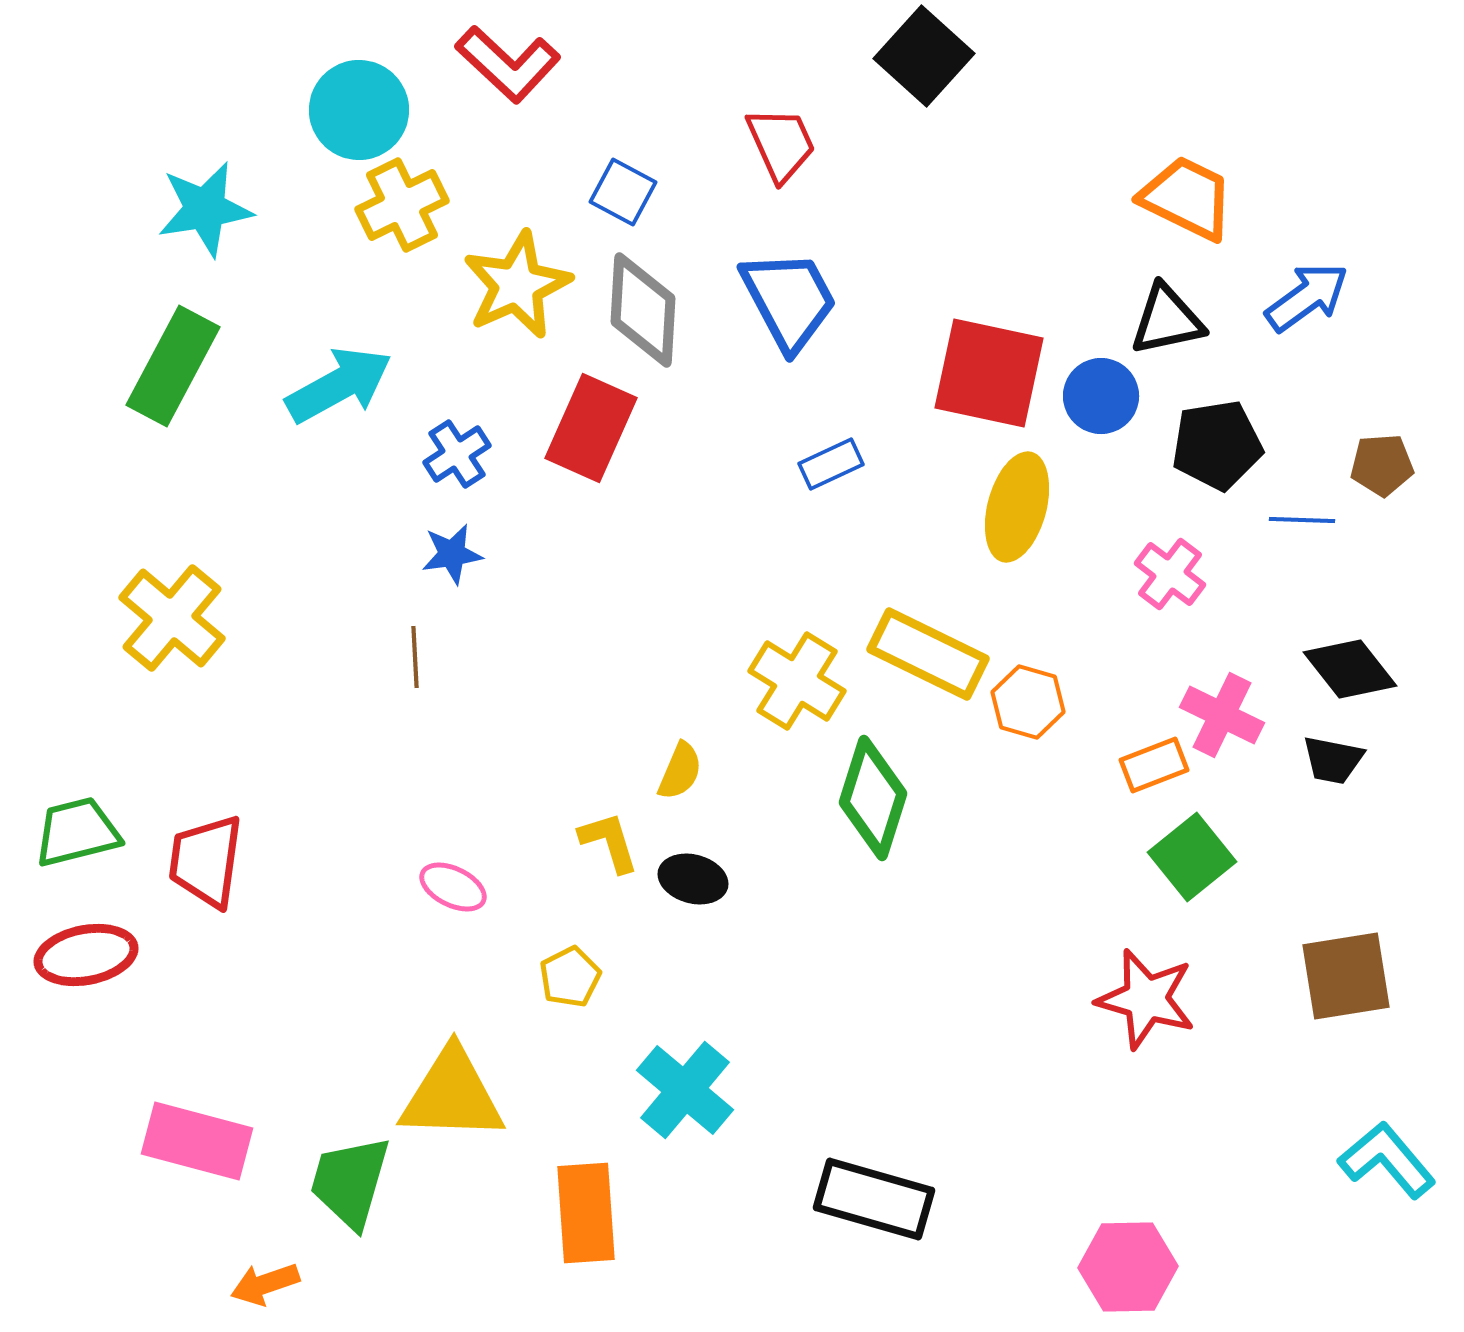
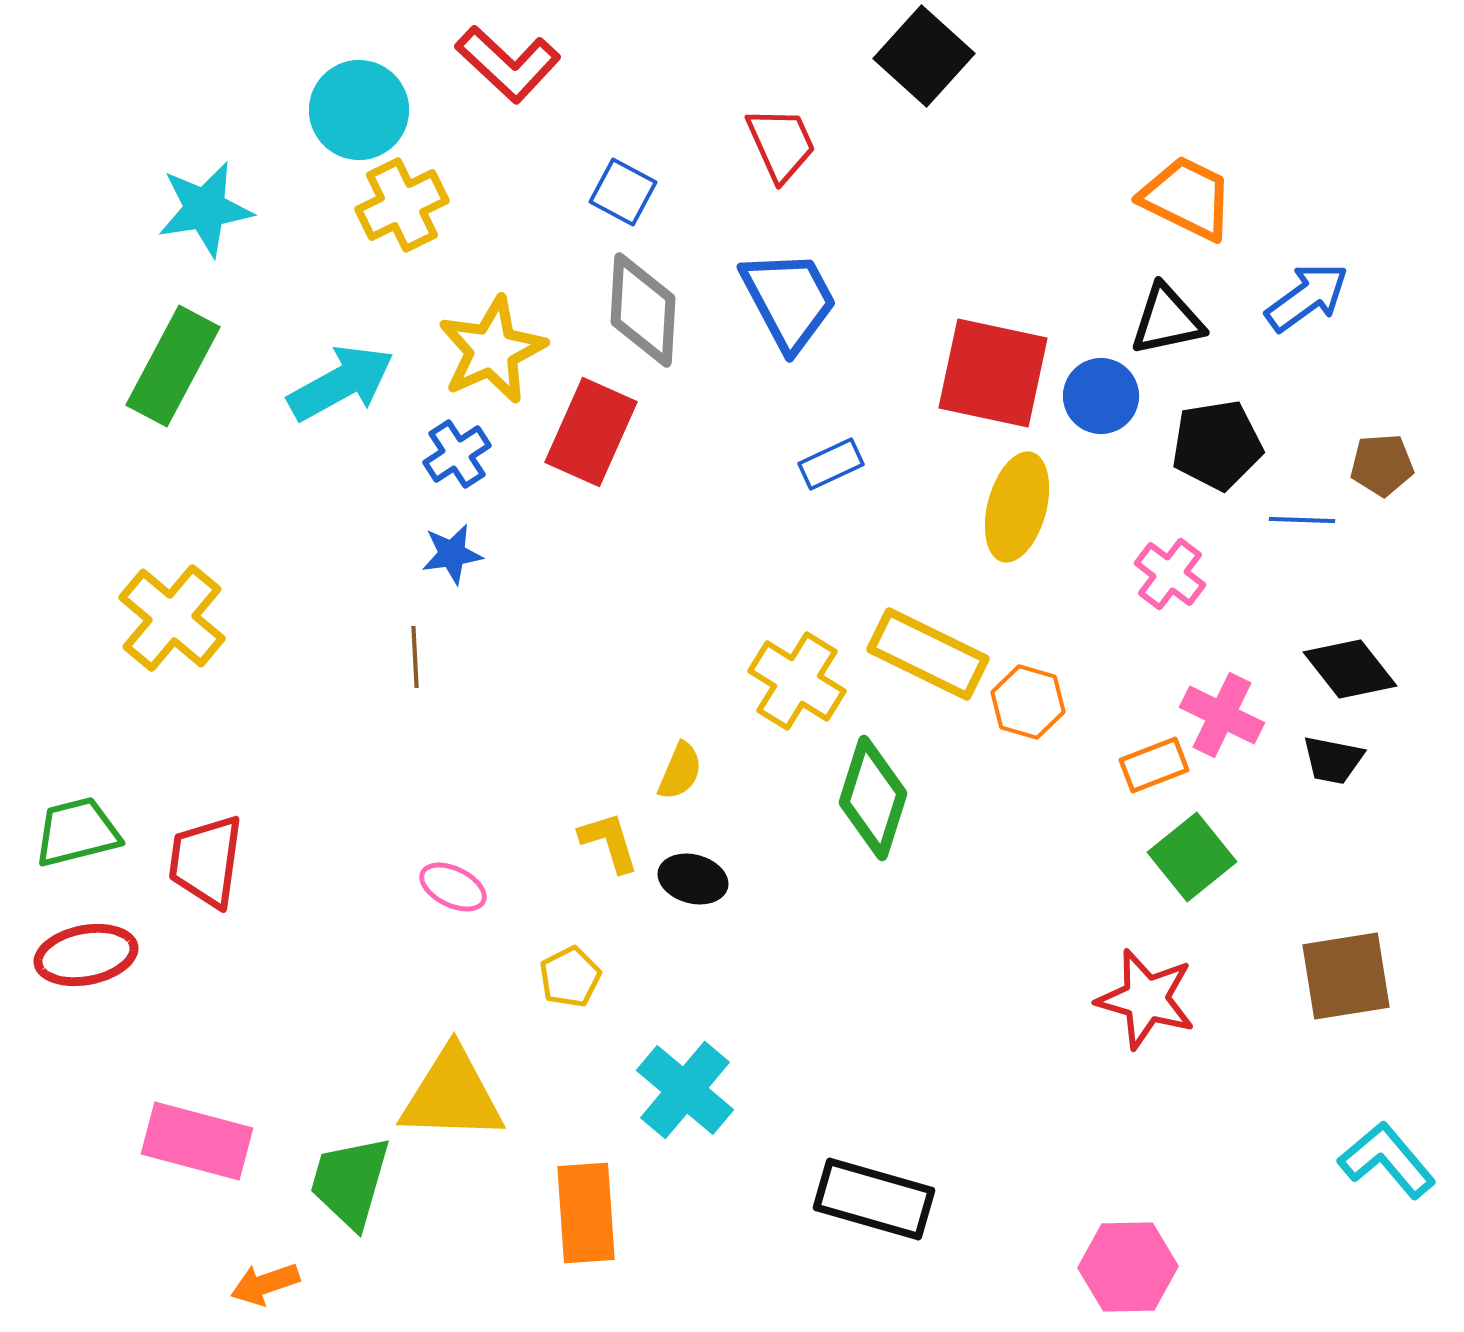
yellow star at (517, 285): moved 25 px left, 65 px down
red square at (989, 373): moved 4 px right
cyan arrow at (339, 385): moved 2 px right, 2 px up
red rectangle at (591, 428): moved 4 px down
